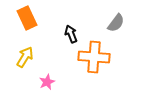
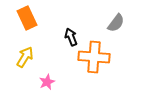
black arrow: moved 3 px down
